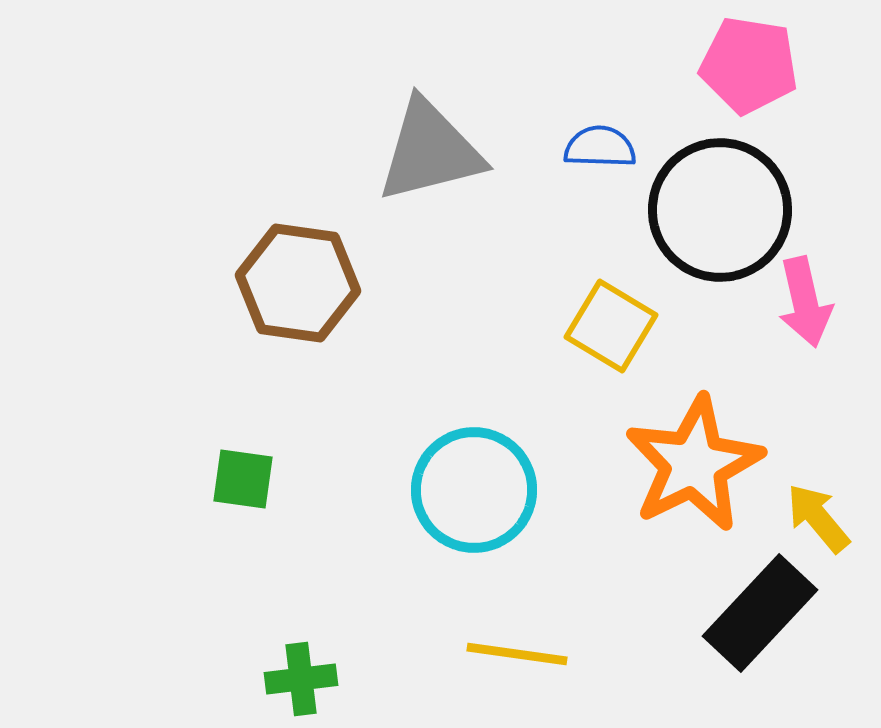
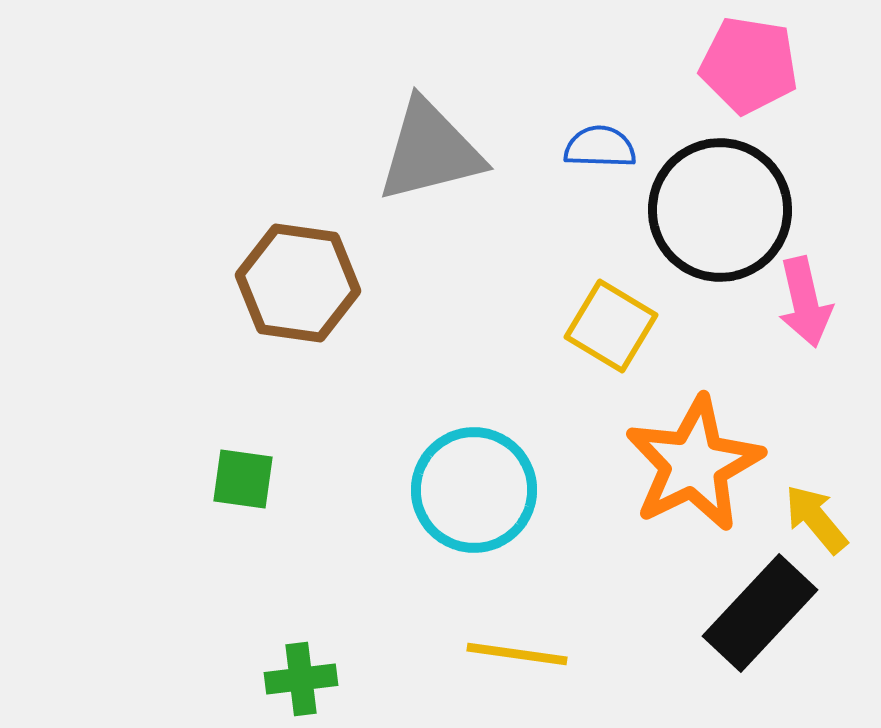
yellow arrow: moved 2 px left, 1 px down
